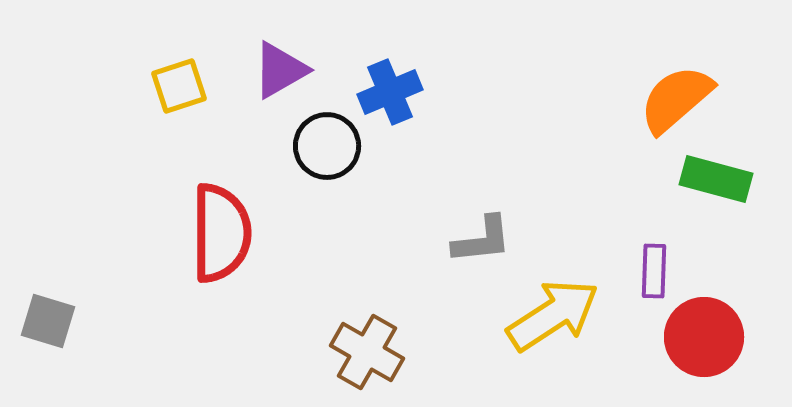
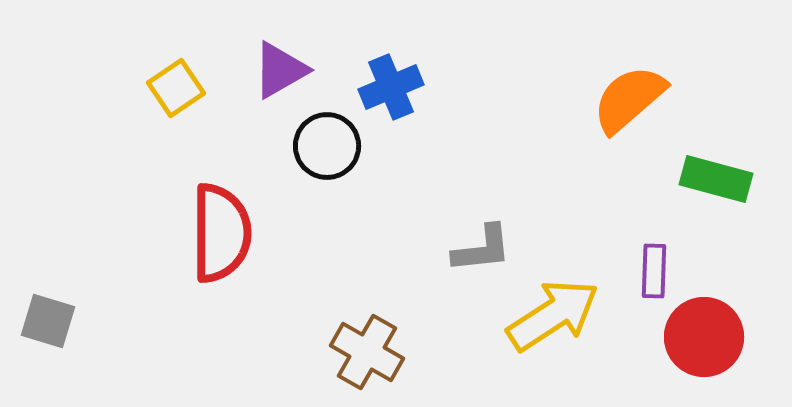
yellow square: moved 3 px left, 2 px down; rotated 16 degrees counterclockwise
blue cross: moved 1 px right, 5 px up
orange semicircle: moved 47 px left
gray L-shape: moved 9 px down
